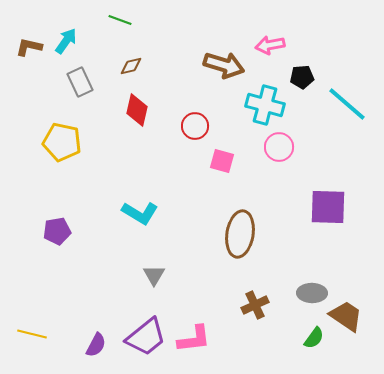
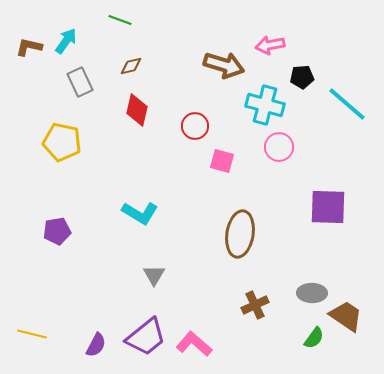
pink L-shape: moved 5 px down; rotated 132 degrees counterclockwise
